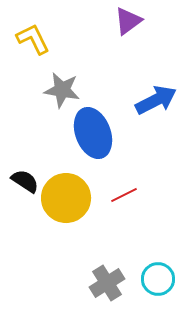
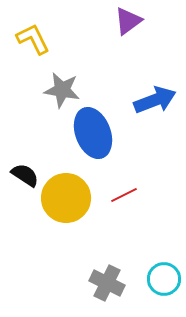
blue arrow: moved 1 px left; rotated 6 degrees clockwise
black semicircle: moved 6 px up
cyan circle: moved 6 px right
gray cross: rotated 32 degrees counterclockwise
